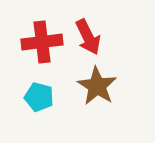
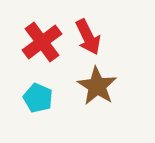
red cross: rotated 30 degrees counterclockwise
cyan pentagon: moved 1 px left, 1 px down; rotated 8 degrees clockwise
